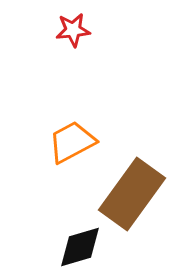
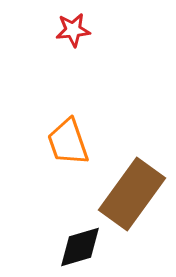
orange trapezoid: moved 4 px left; rotated 81 degrees counterclockwise
